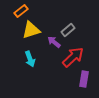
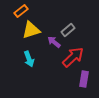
cyan arrow: moved 1 px left
